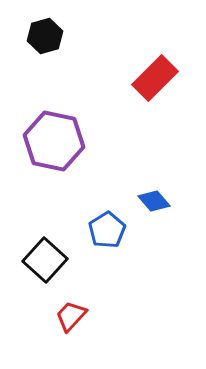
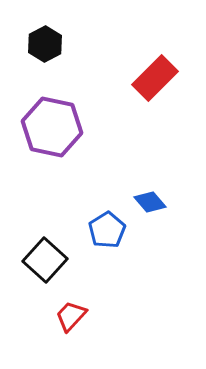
black hexagon: moved 8 px down; rotated 12 degrees counterclockwise
purple hexagon: moved 2 px left, 14 px up
blue diamond: moved 4 px left, 1 px down
